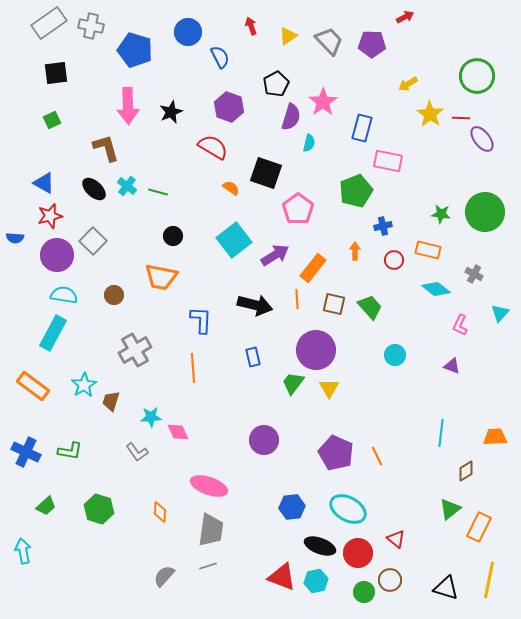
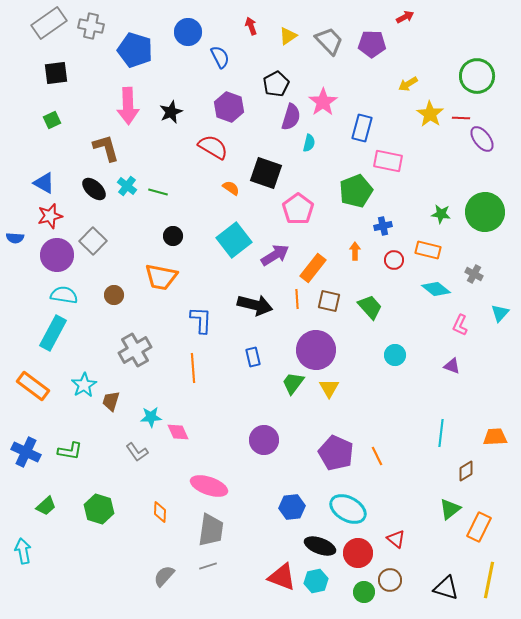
brown square at (334, 304): moved 5 px left, 3 px up
